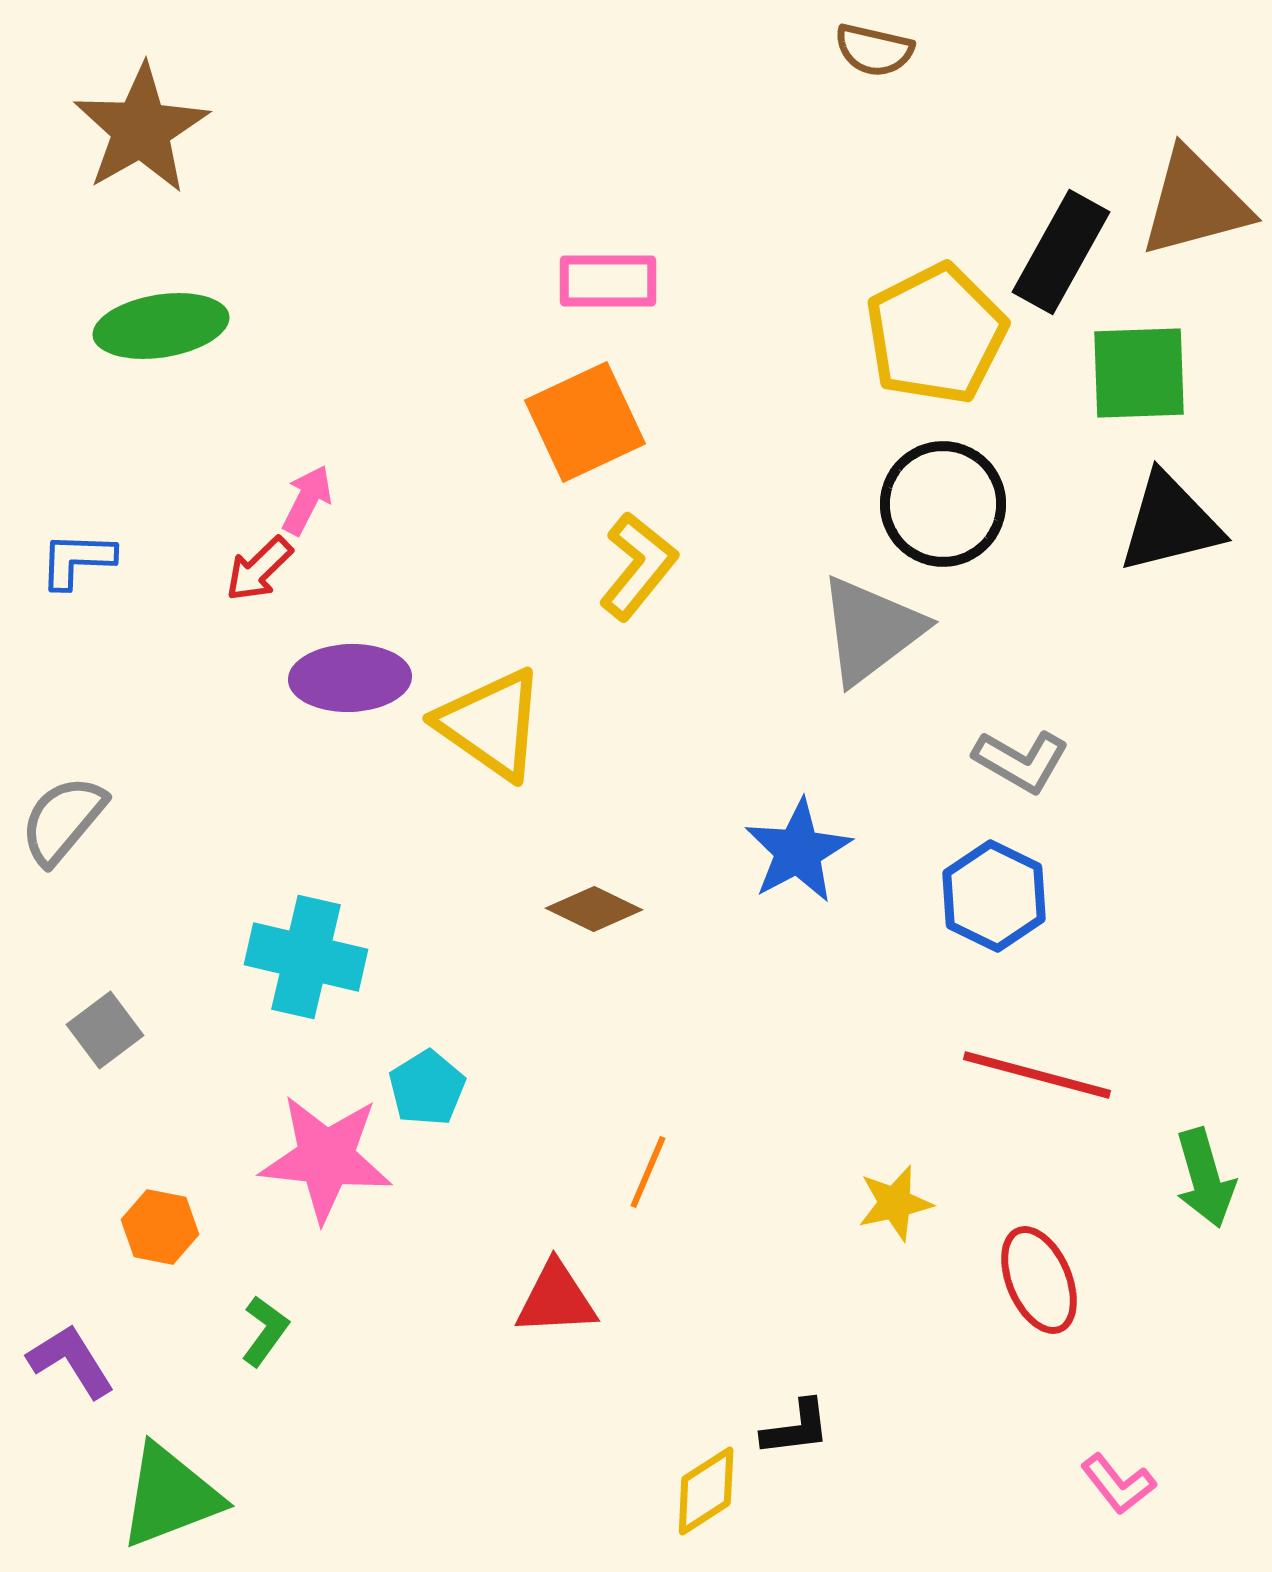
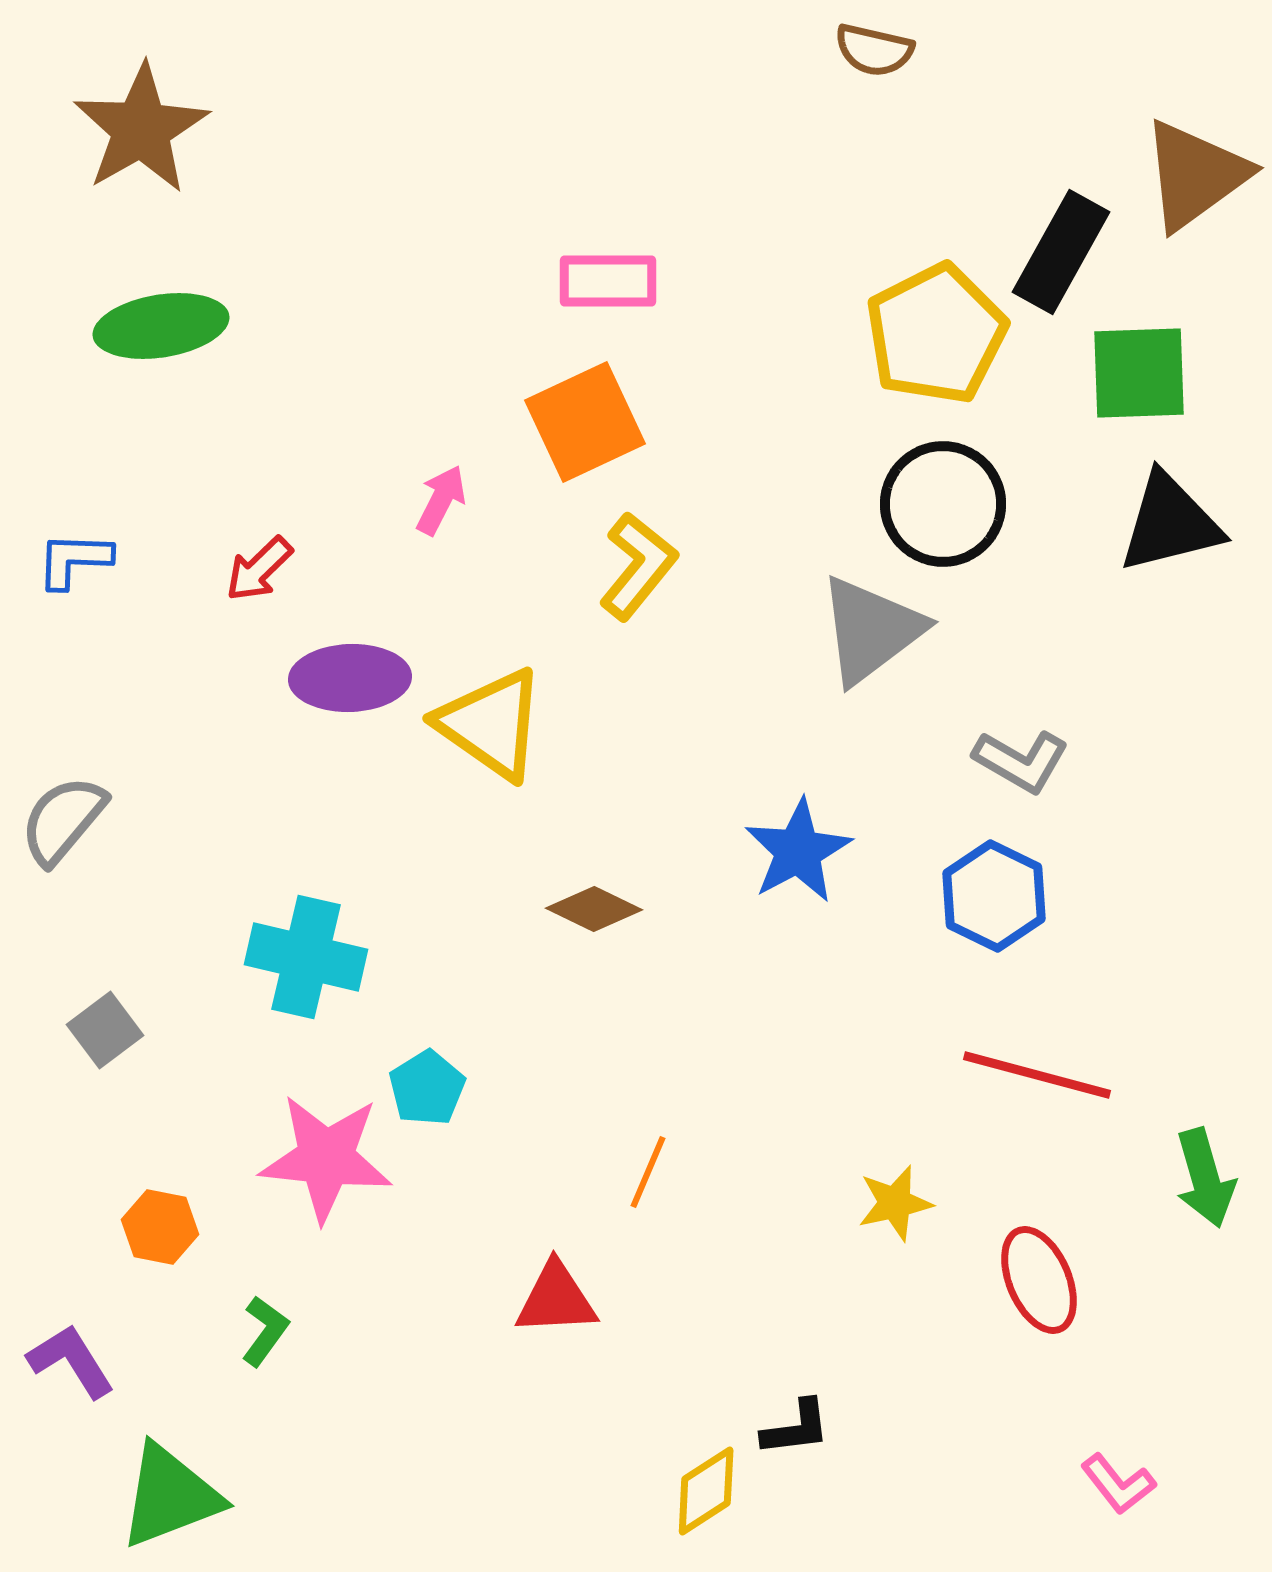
brown triangle: moved 28 px up; rotated 21 degrees counterclockwise
pink arrow: moved 134 px right
blue L-shape: moved 3 px left
